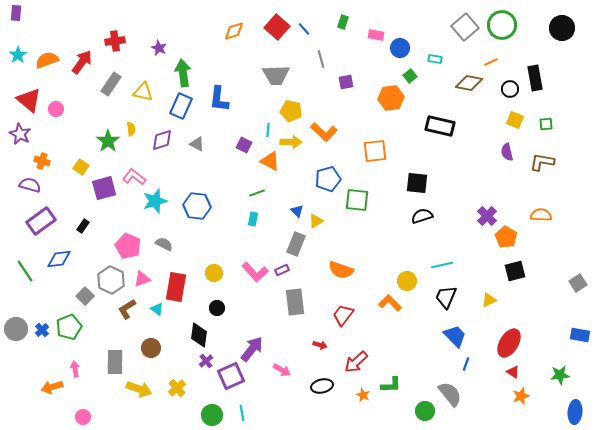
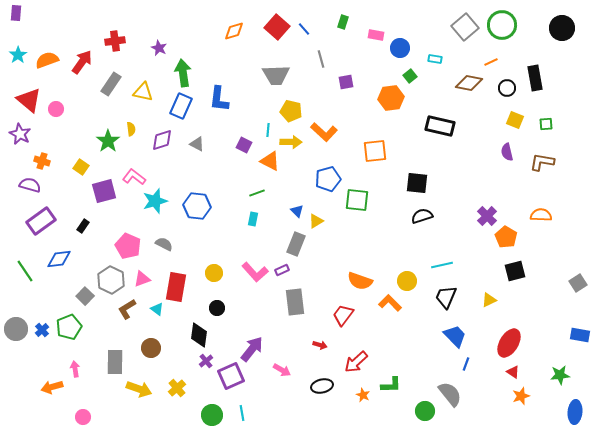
black circle at (510, 89): moved 3 px left, 1 px up
purple square at (104, 188): moved 3 px down
orange semicircle at (341, 270): moved 19 px right, 11 px down
